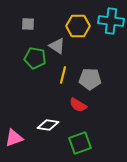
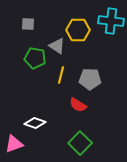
yellow hexagon: moved 4 px down
yellow line: moved 2 px left
white diamond: moved 13 px left, 2 px up; rotated 10 degrees clockwise
pink triangle: moved 6 px down
green square: rotated 25 degrees counterclockwise
